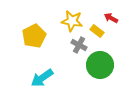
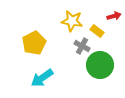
red arrow: moved 3 px right, 2 px up; rotated 136 degrees clockwise
yellow pentagon: moved 7 px down
gray cross: moved 3 px right, 1 px down
